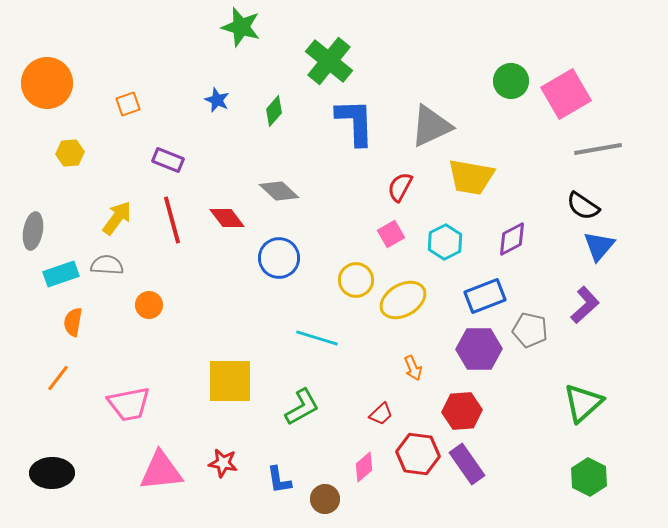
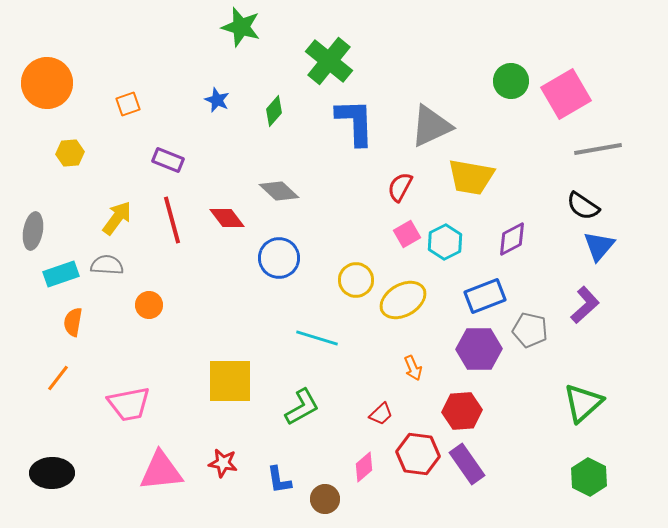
pink square at (391, 234): moved 16 px right
